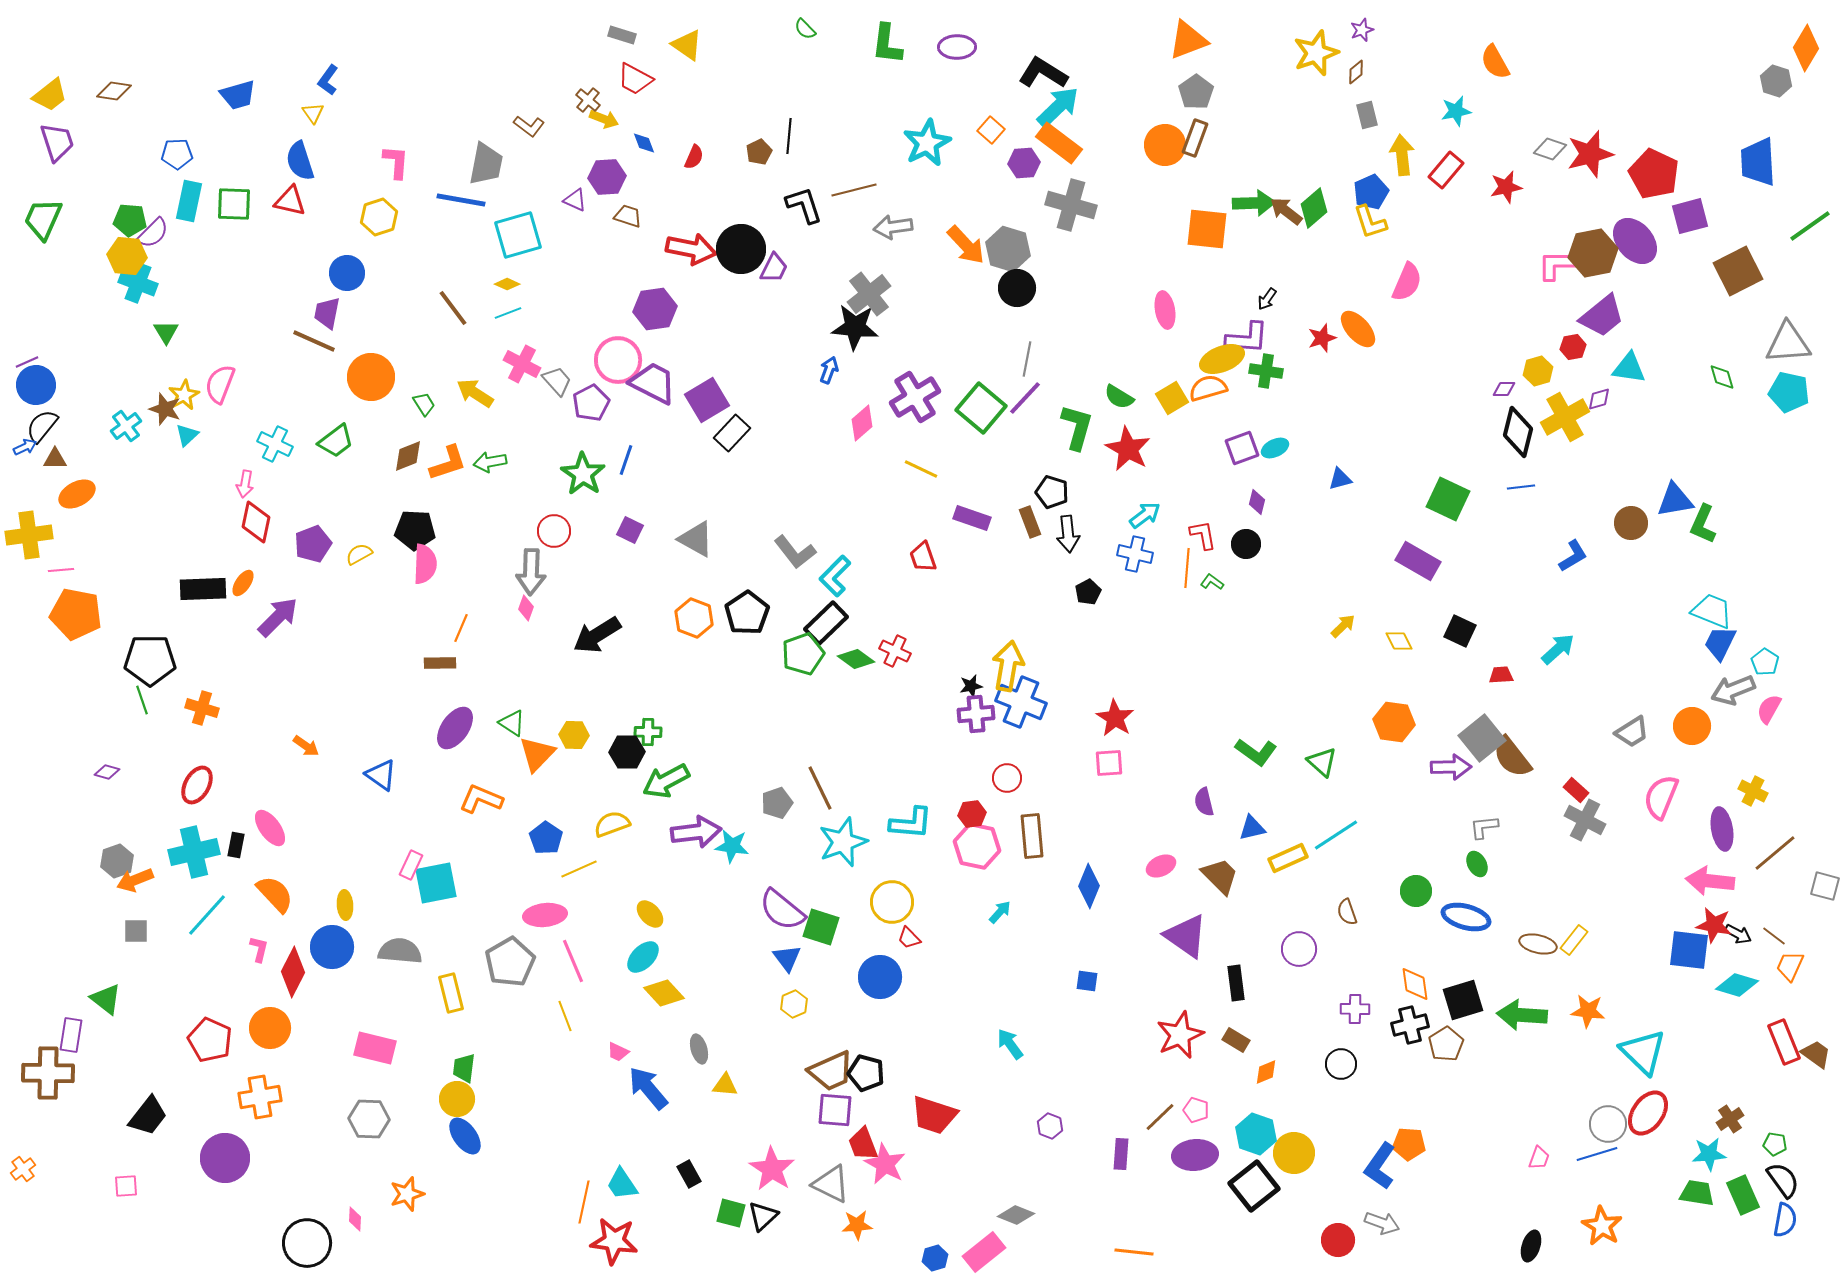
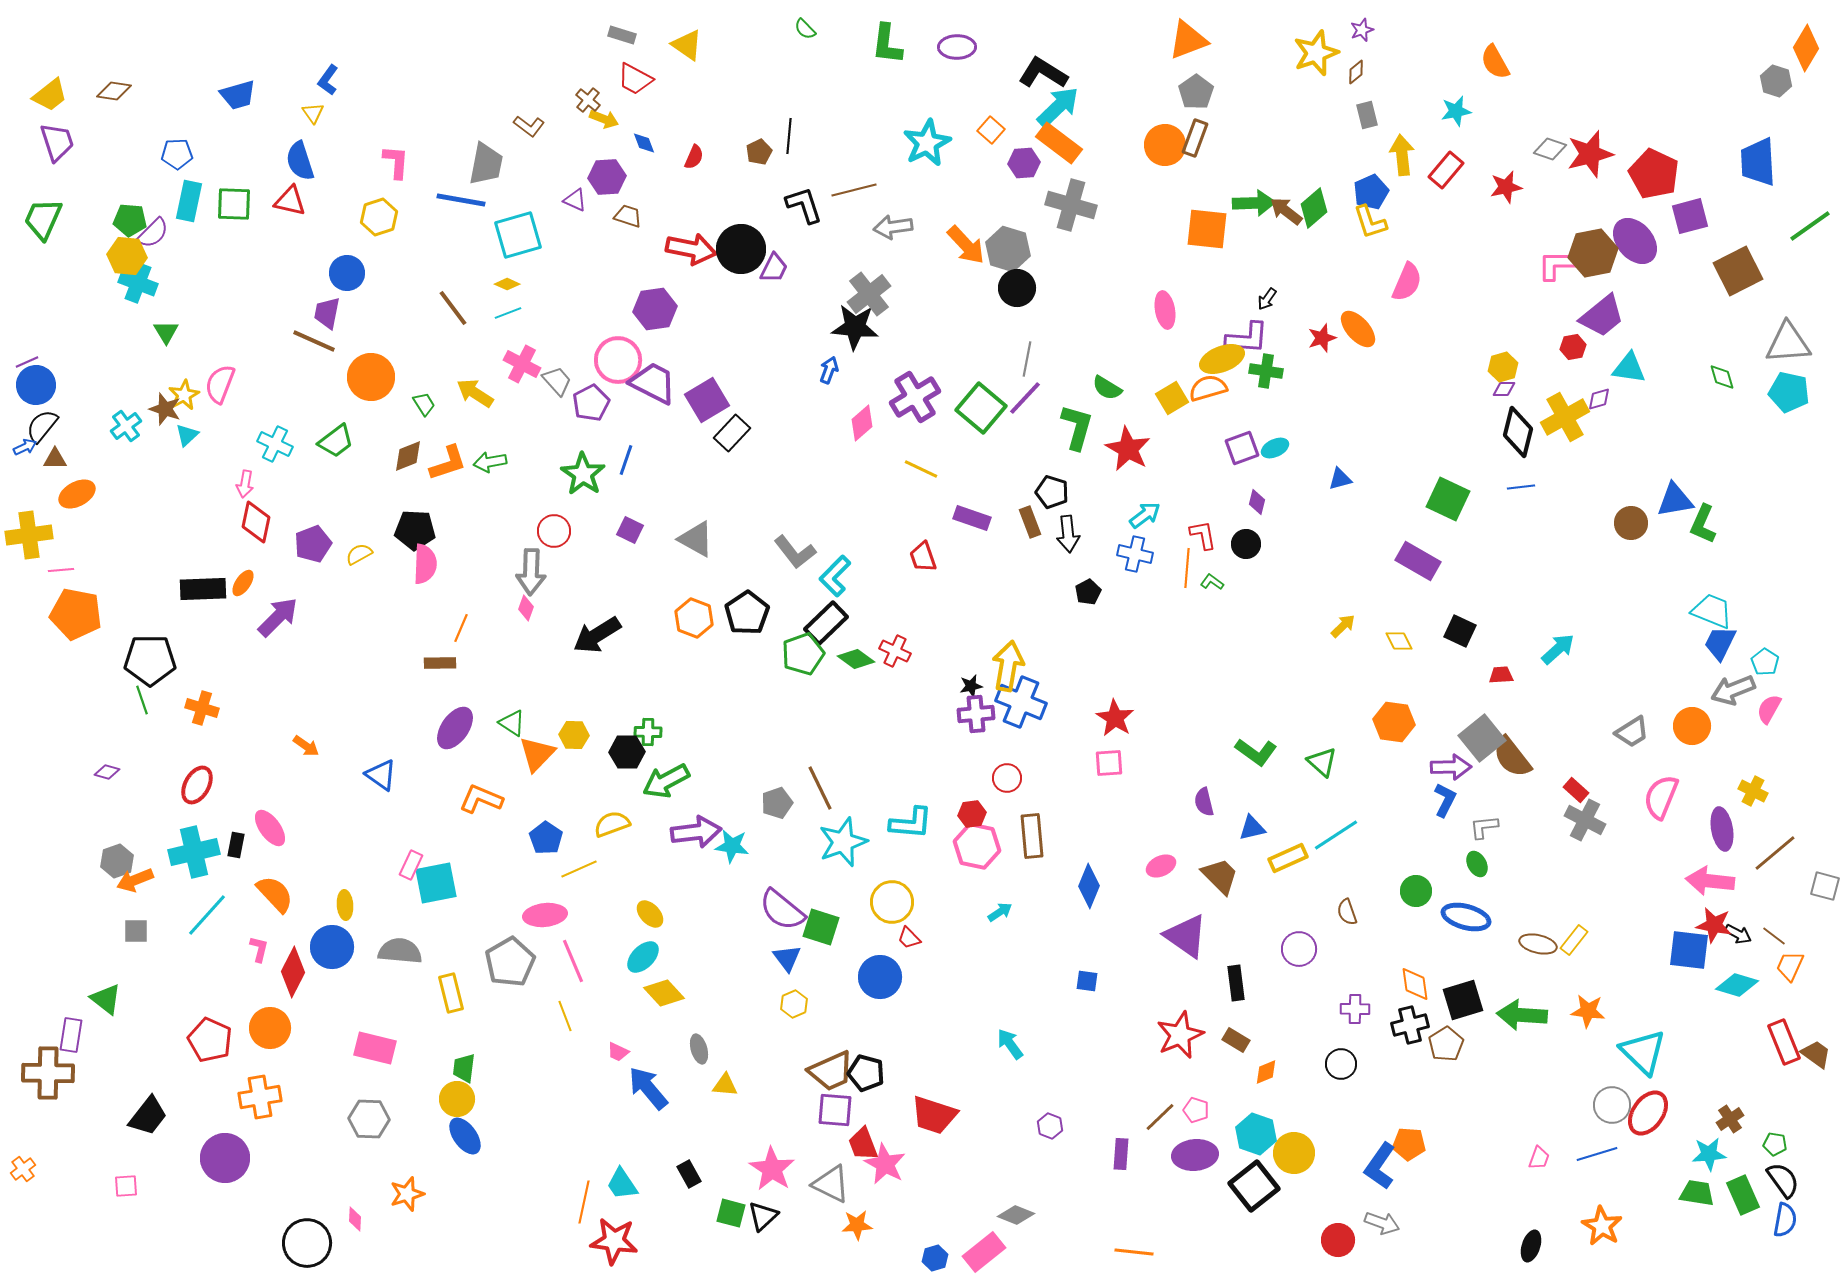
yellow hexagon at (1538, 371): moved 35 px left, 4 px up
green semicircle at (1119, 397): moved 12 px left, 9 px up
blue L-shape at (1573, 556): moved 128 px left, 244 px down; rotated 32 degrees counterclockwise
cyan arrow at (1000, 912): rotated 15 degrees clockwise
gray circle at (1608, 1124): moved 4 px right, 19 px up
